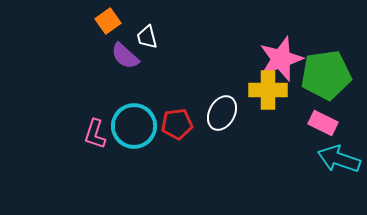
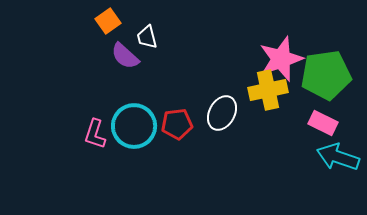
yellow cross: rotated 12 degrees counterclockwise
cyan arrow: moved 1 px left, 2 px up
